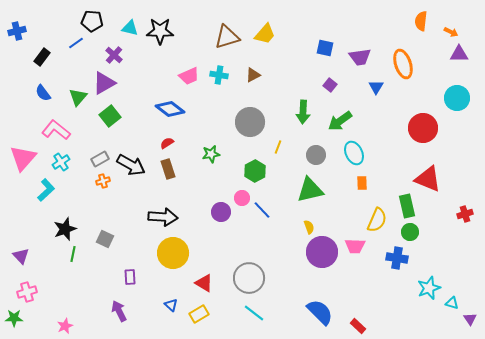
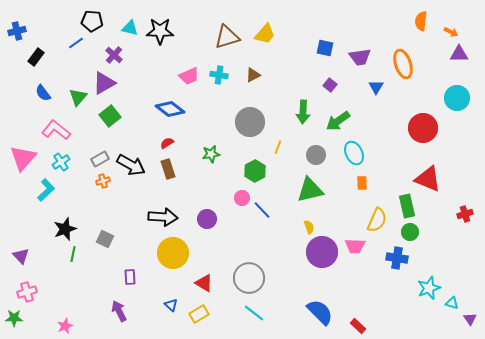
black rectangle at (42, 57): moved 6 px left
green arrow at (340, 121): moved 2 px left
purple circle at (221, 212): moved 14 px left, 7 px down
